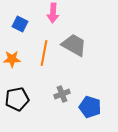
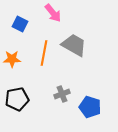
pink arrow: rotated 42 degrees counterclockwise
